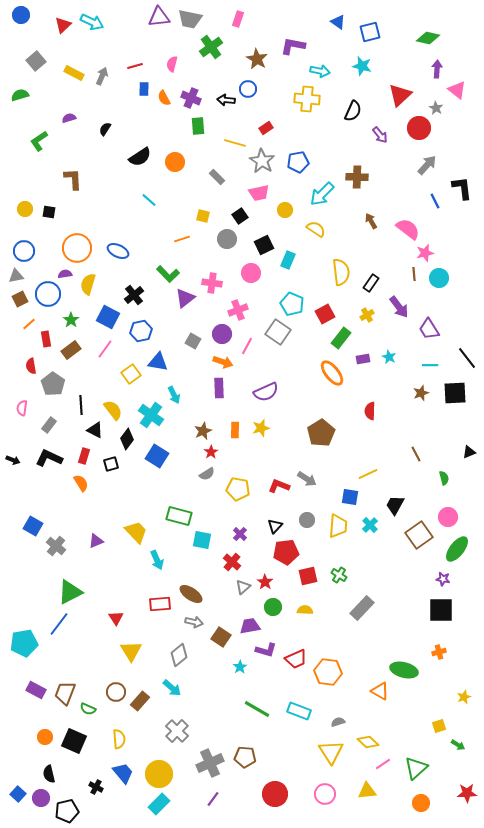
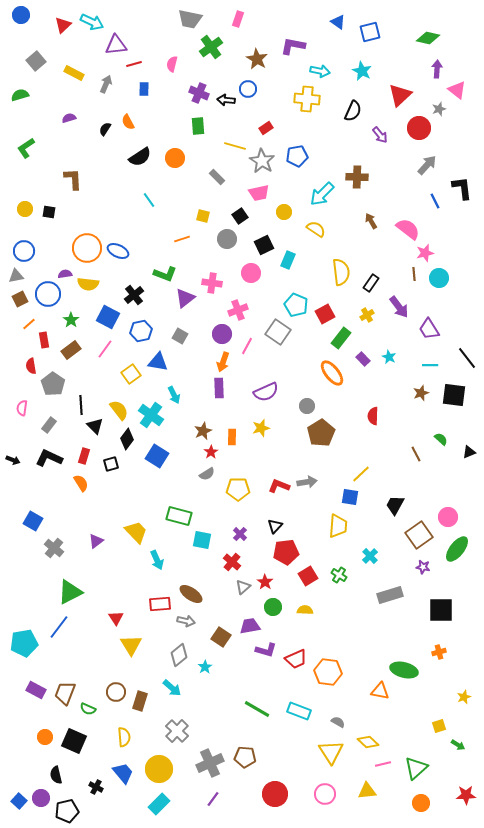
purple triangle at (159, 17): moved 43 px left, 28 px down
red line at (135, 66): moved 1 px left, 2 px up
cyan star at (362, 66): moved 5 px down; rotated 12 degrees clockwise
gray arrow at (102, 76): moved 4 px right, 8 px down
orange semicircle at (164, 98): moved 36 px left, 24 px down
purple cross at (191, 98): moved 8 px right, 5 px up
gray star at (436, 108): moved 3 px right, 1 px down; rotated 24 degrees clockwise
green L-shape at (39, 141): moved 13 px left, 7 px down
yellow line at (235, 143): moved 3 px down
orange circle at (175, 162): moved 4 px up
blue pentagon at (298, 162): moved 1 px left, 6 px up
cyan line at (149, 200): rotated 14 degrees clockwise
yellow circle at (285, 210): moved 1 px left, 2 px down
orange circle at (77, 248): moved 10 px right
green L-shape at (168, 274): moved 3 px left; rotated 25 degrees counterclockwise
yellow semicircle at (88, 284): rotated 100 degrees counterclockwise
cyan pentagon at (292, 304): moved 4 px right, 1 px down
red rectangle at (46, 339): moved 2 px left, 1 px down
gray square at (193, 341): moved 13 px left, 5 px up
purple rectangle at (363, 359): rotated 56 degrees clockwise
orange arrow at (223, 362): rotated 90 degrees clockwise
black square at (455, 393): moved 1 px left, 2 px down; rotated 10 degrees clockwise
yellow semicircle at (113, 410): moved 6 px right
red semicircle at (370, 411): moved 3 px right, 5 px down
black triangle at (95, 430): moved 4 px up; rotated 18 degrees clockwise
orange rectangle at (235, 430): moved 3 px left, 7 px down
yellow line at (368, 474): moved 7 px left; rotated 18 degrees counterclockwise
green semicircle at (444, 478): moved 3 px left, 39 px up; rotated 32 degrees counterclockwise
gray arrow at (307, 479): moved 3 px down; rotated 42 degrees counterclockwise
yellow pentagon at (238, 489): rotated 10 degrees counterclockwise
gray circle at (307, 520): moved 114 px up
cyan cross at (370, 525): moved 31 px down
blue square at (33, 526): moved 5 px up
purple triangle at (96, 541): rotated 14 degrees counterclockwise
gray cross at (56, 546): moved 2 px left, 2 px down
red square at (308, 576): rotated 18 degrees counterclockwise
purple star at (443, 579): moved 20 px left, 12 px up
gray rectangle at (362, 608): moved 28 px right, 13 px up; rotated 30 degrees clockwise
gray arrow at (194, 622): moved 8 px left, 1 px up
blue line at (59, 624): moved 3 px down
yellow triangle at (131, 651): moved 6 px up
cyan star at (240, 667): moved 35 px left
orange triangle at (380, 691): rotated 18 degrees counterclockwise
brown rectangle at (140, 701): rotated 24 degrees counterclockwise
gray semicircle at (338, 722): rotated 48 degrees clockwise
yellow semicircle at (119, 739): moved 5 px right, 2 px up
pink line at (383, 764): rotated 21 degrees clockwise
black semicircle at (49, 774): moved 7 px right, 1 px down
yellow circle at (159, 774): moved 5 px up
red star at (467, 793): moved 1 px left, 2 px down
blue square at (18, 794): moved 1 px right, 7 px down
